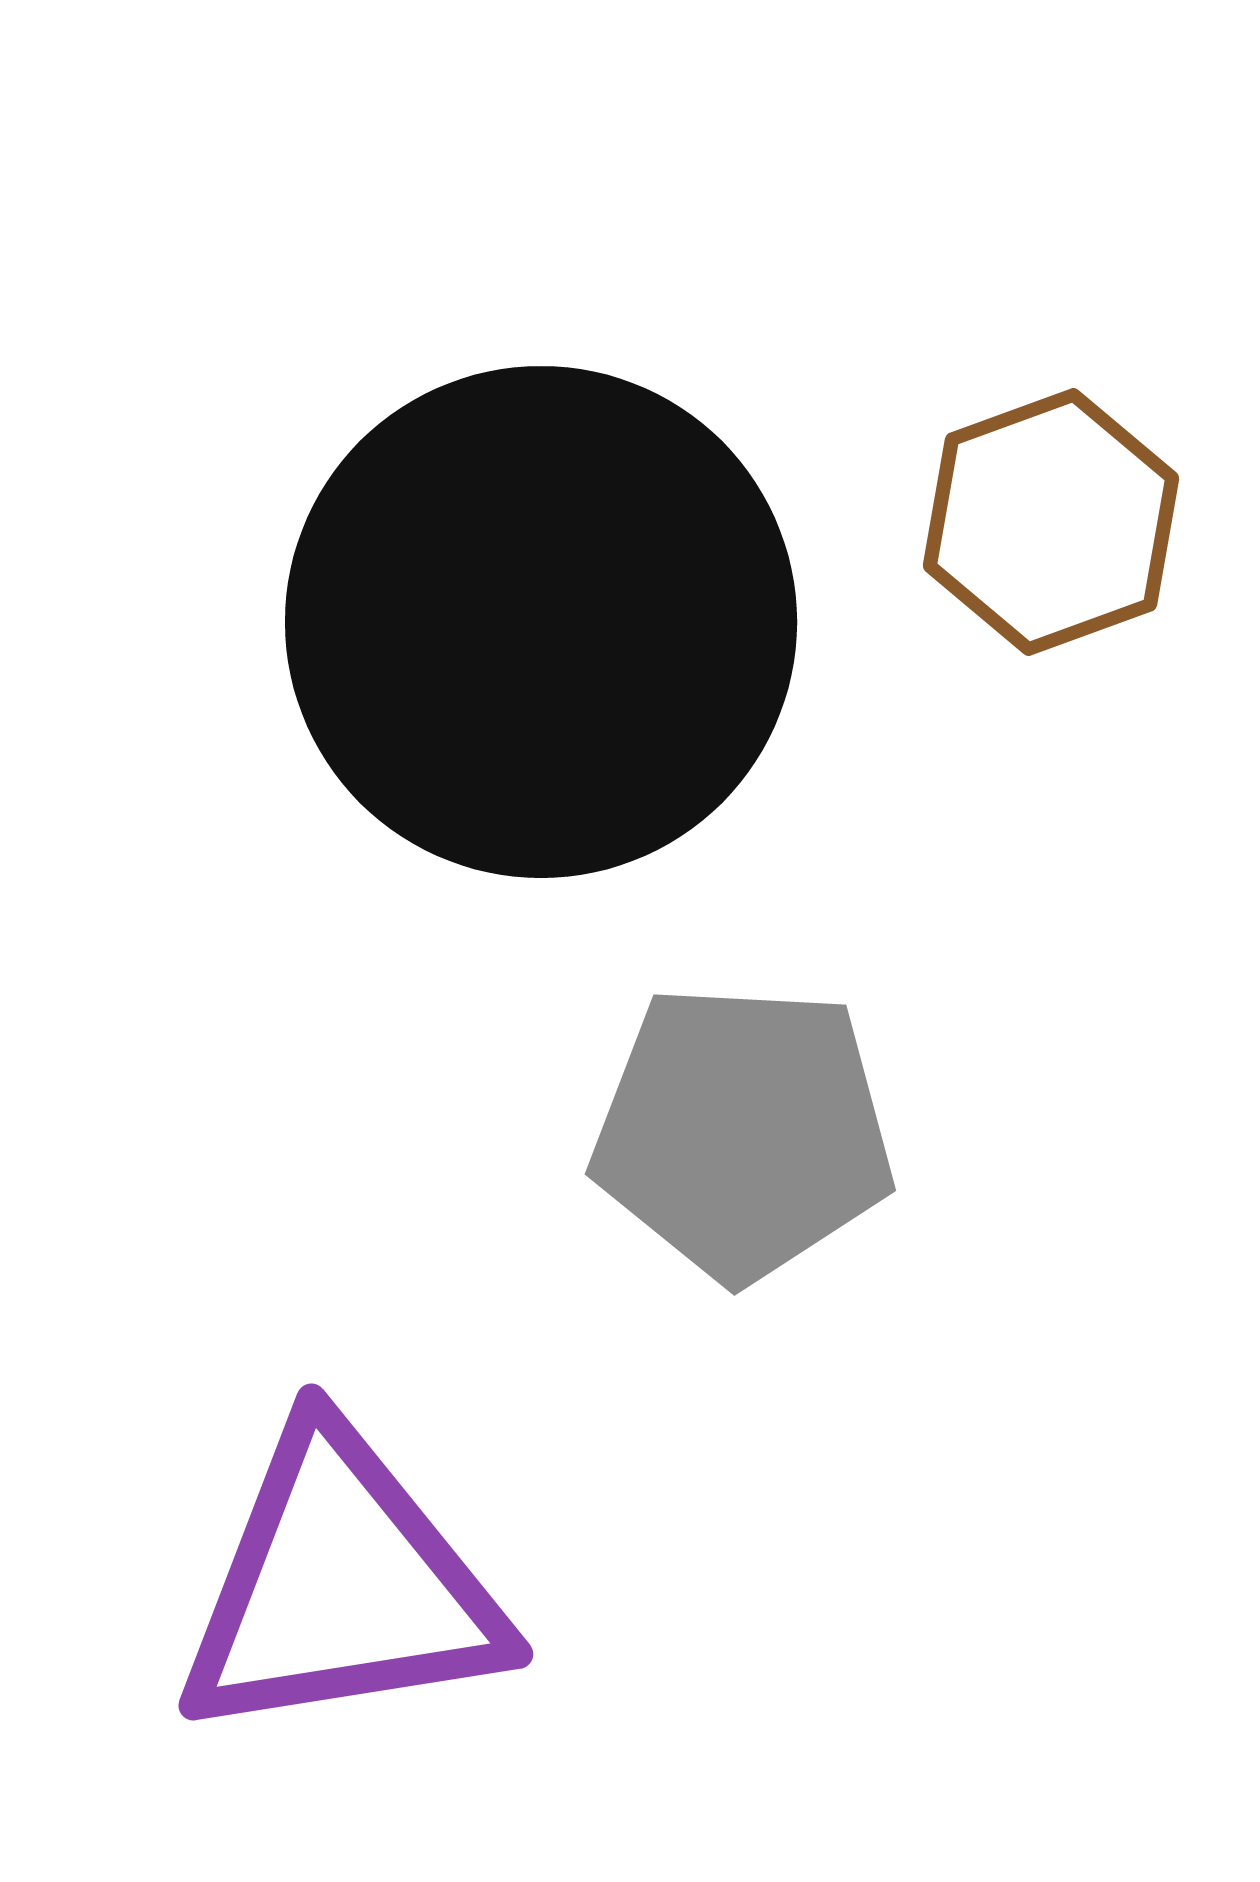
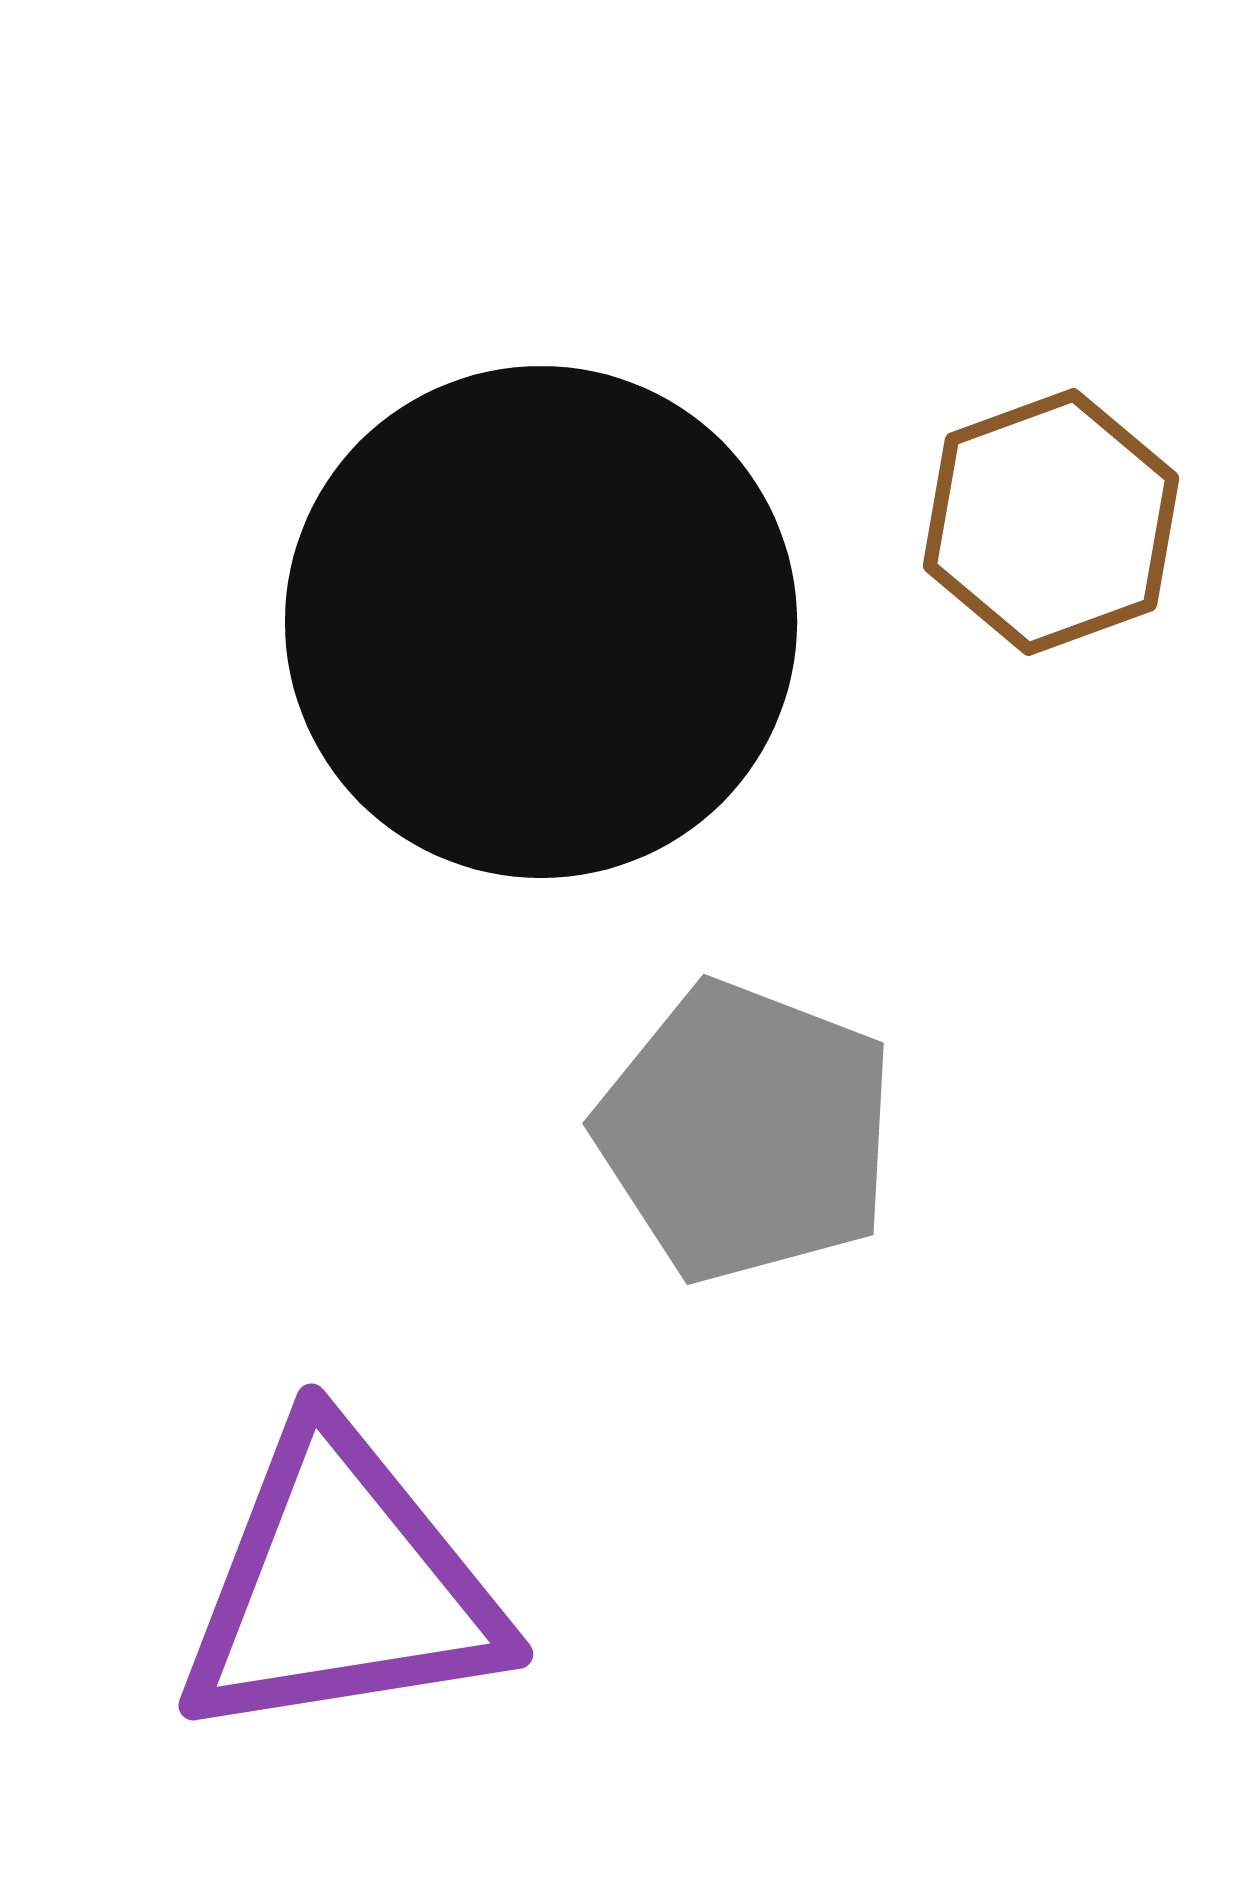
gray pentagon: moved 3 px right; rotated 18 degrees clockwise
